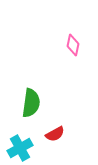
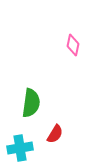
red semicircle: rotated 30 degrees counterclockwise
cyan cross: rotated 20 degrees clockwise
